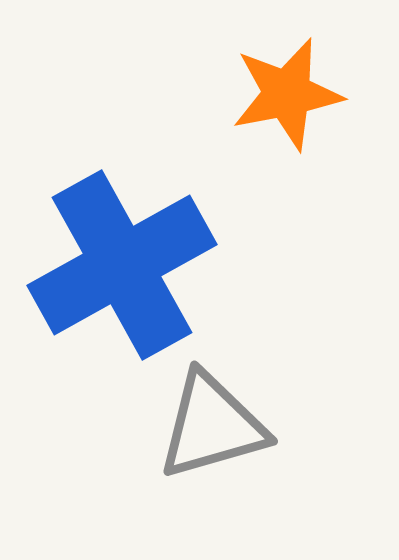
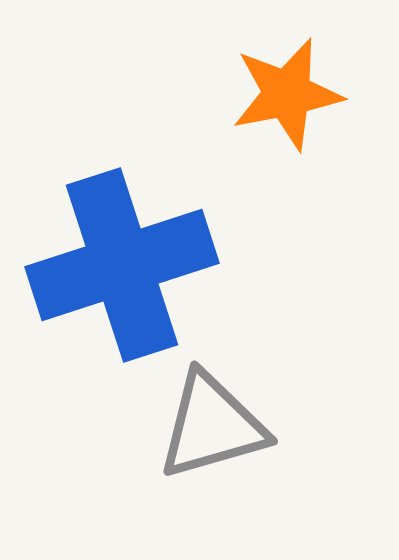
blue cross: rotated 11 degrees clockwise
